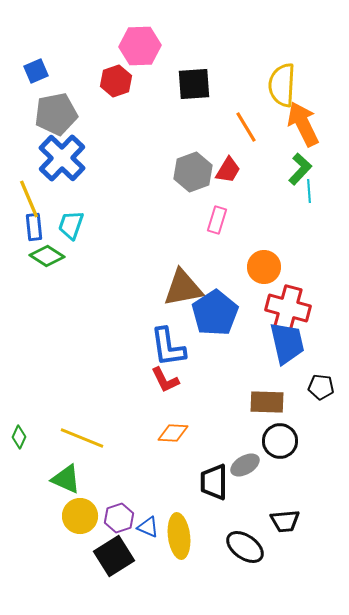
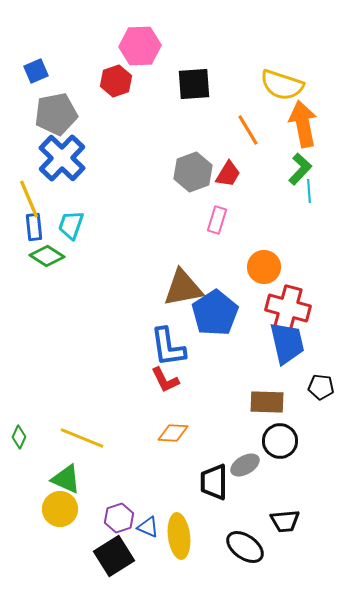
yellow semicircle at (282, 85): rotated 75 degrees counterclockwise
orange arrow at (303, 124): rotated 15 degrees clockwise
orange line at (246, 127): moved 2 px right, 3 px down
red trapezoid at (228, 170): moved 4 px down
yellow circle at (80, 516): moved 20 px left, 7 px up
